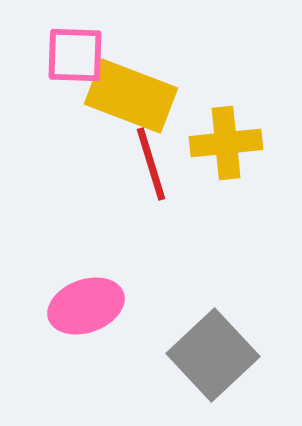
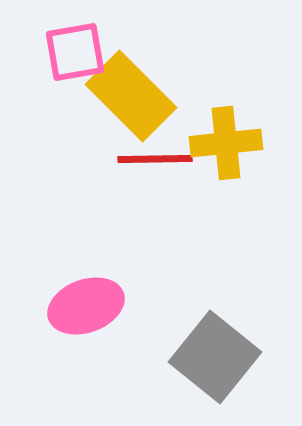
pink square: moved 3 px up; rotated 12 degrees counterclockwise
yellow rectangle: rotated 24 degrees clockwise
red line: moved 4 px right, 5 px up; rotated 74 degrees counterclockwise
gray square: moved 2 px right, 2 px down; rotated 8 degrees counterclockwise
